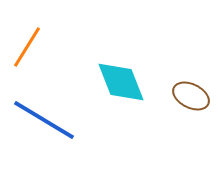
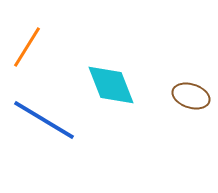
cyan diamond: moved 10 px left, 3 px down
brown ellipse: rotated 9 degrees counterclockwise
